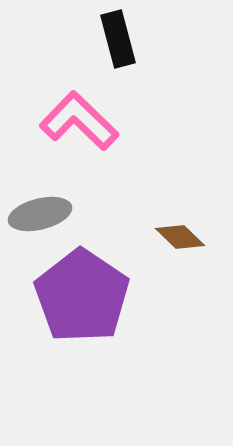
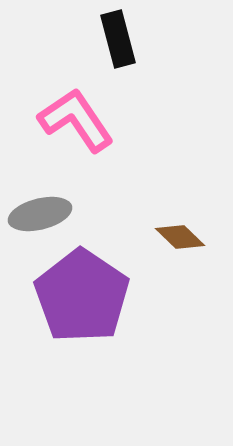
pink L-shape: moved 3 px left, 1 px up; rotated 12 degrees clockwise
